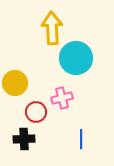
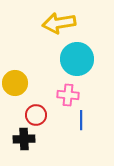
yellow arrow: moved 7 px right, 5 px up; rotated 96 degrees counterclockwise
cyan circle: moved 1 px right, 1 px down
pink cross: moved 6 px right, 3 px up; rotated 20 degrees clockwise
red circle: moved 3 px down
blue line: moved 19 px up
